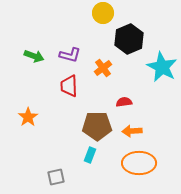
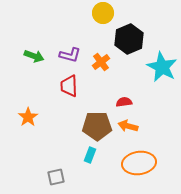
orange cross: moved 2 px left, 6 px up
orange arrow: moved 4 px left, 5 px up; rotated 18 degrees clockwise
orange ellipse: rotated 8 degrees counterclockwise
